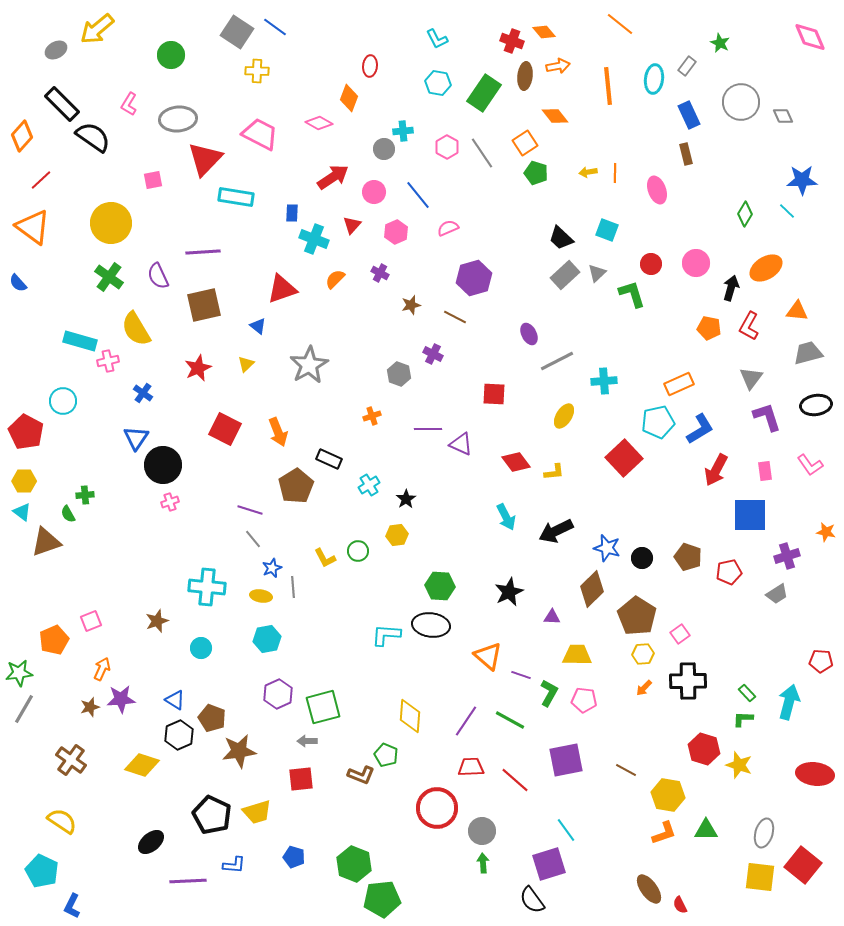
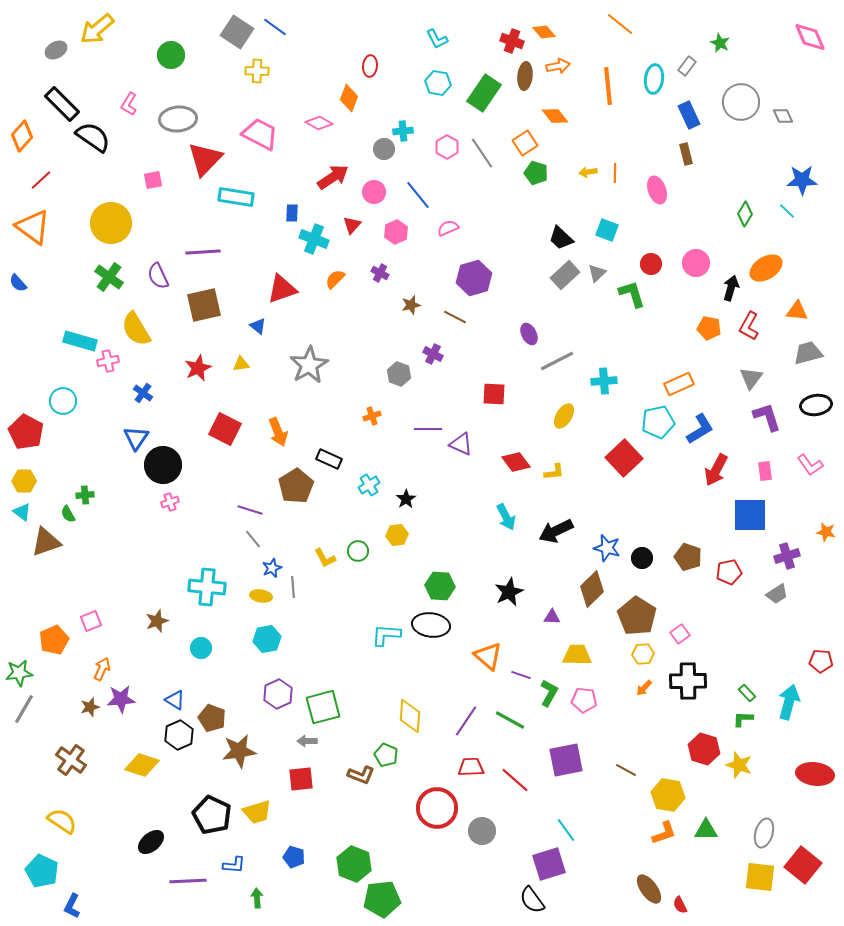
yellow triangle at (246, 364): moved 5 px left; rotated 36 degrees clockwise
green arrow at (483, 863): moved 226 px left, 35 px down
